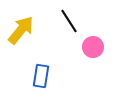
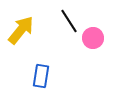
pink circle: moved 9 px up
